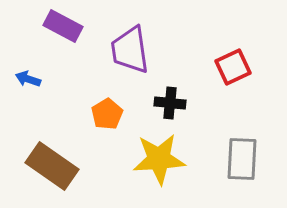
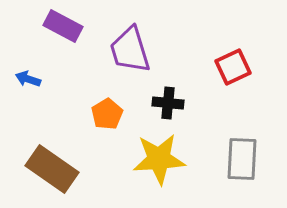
purple trapezoid: rotated 9 degrees counterclockwise
black cross: moved 2 px left
brown rectangle: moved 3 px down
